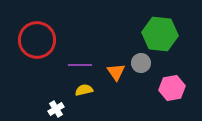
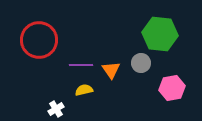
red circle: moved 2 px right
purple line: moved 1 px right
orange triangle: moved 5 px left, 2 px up
